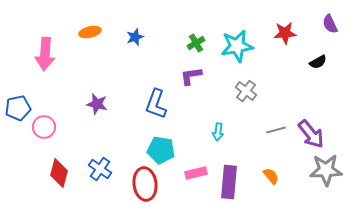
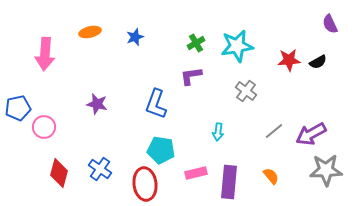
red star: moved 4 px right, 27 px down
gray line: moved 2 px left, 1 px down; rotated 24 degrees counterclockwise
purple arrow: rotated 100 degrees clockwise
